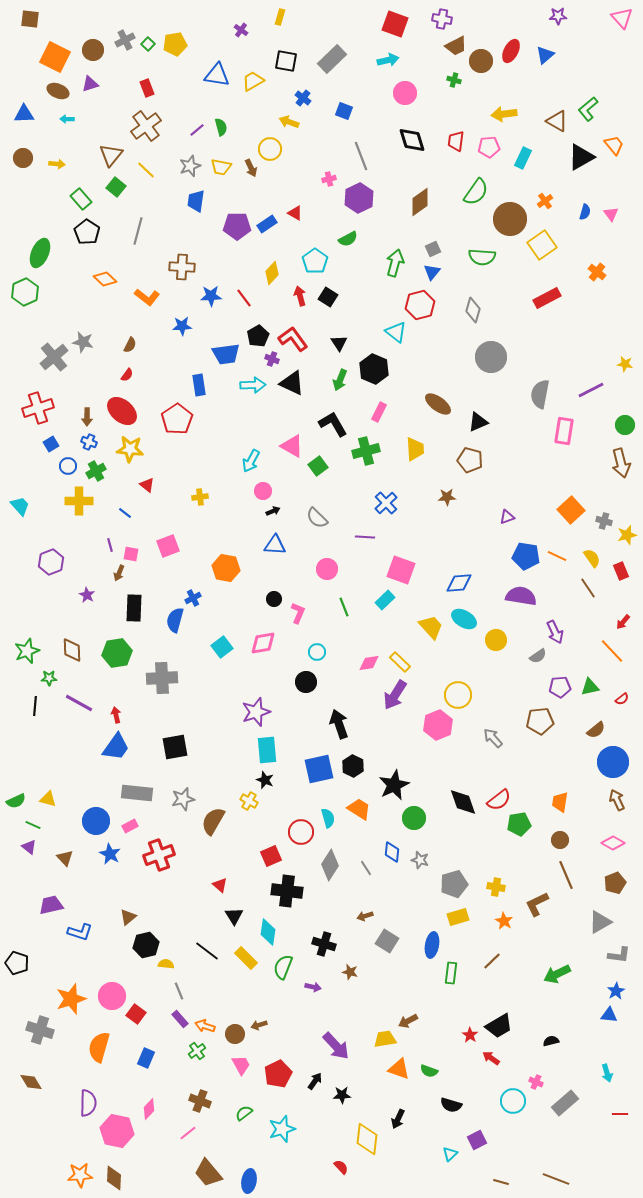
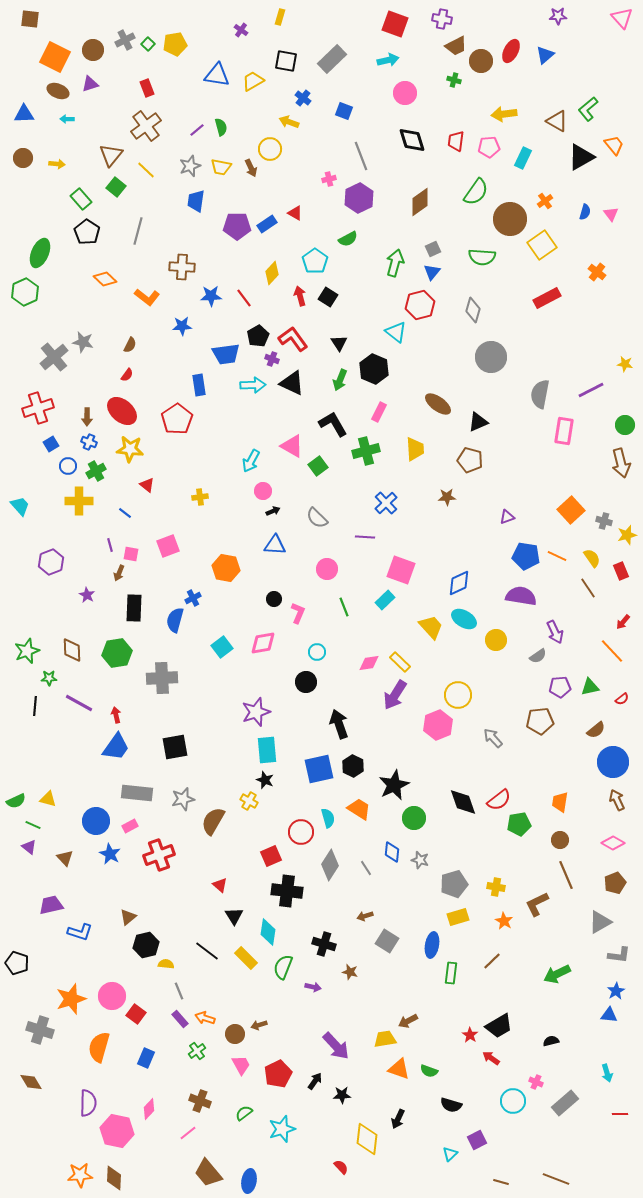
blue diamond at (459, 583): rotated 20 degrees counterclockwise
orange arrow at (205, 1026): moved 8 px up
